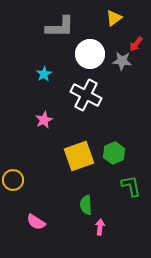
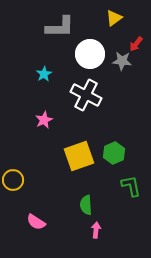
pink arrow: moved 4 px left, 3 px down
